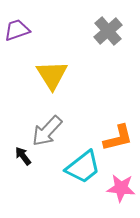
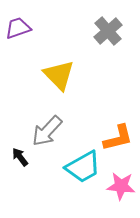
purple trapezoid: moved 1 px right, 2 px up
yellow triangle: moved 7 px right; rotated 12 degrees counterclockwise
black arrow: moved 3 px left, 1 px down
cyan trapezoid: rotated 9 degrees clockwise
pink star: moved 2 px up
